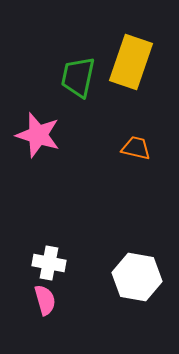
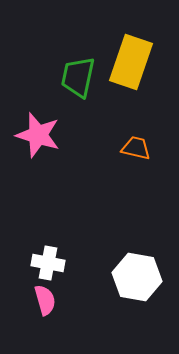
white cross: moved 1 px left
